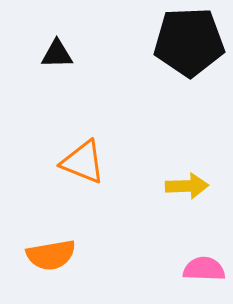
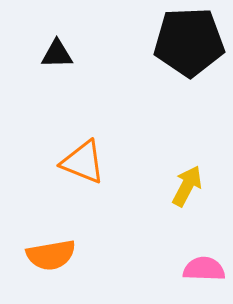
yellow arrow: rotated 60 degrees counterclockwise
